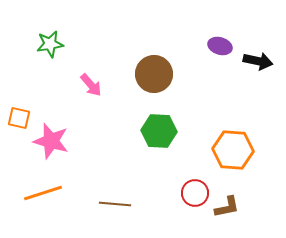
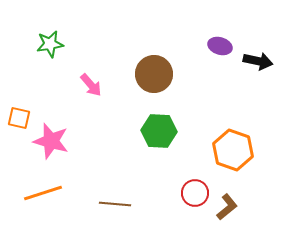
orange hexagon: rotated 15 degrees clockwise
brown L-shape: rotated 28 degrees counterclockwise
